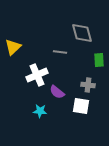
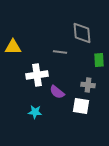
gray diamond: rotated 10 degrees clockwise
yellow triangle: rotated 42 degrees clockwise
white cross: rotated 15 degrees clockwise
cyan star: moved 5 px left, 1 px down
